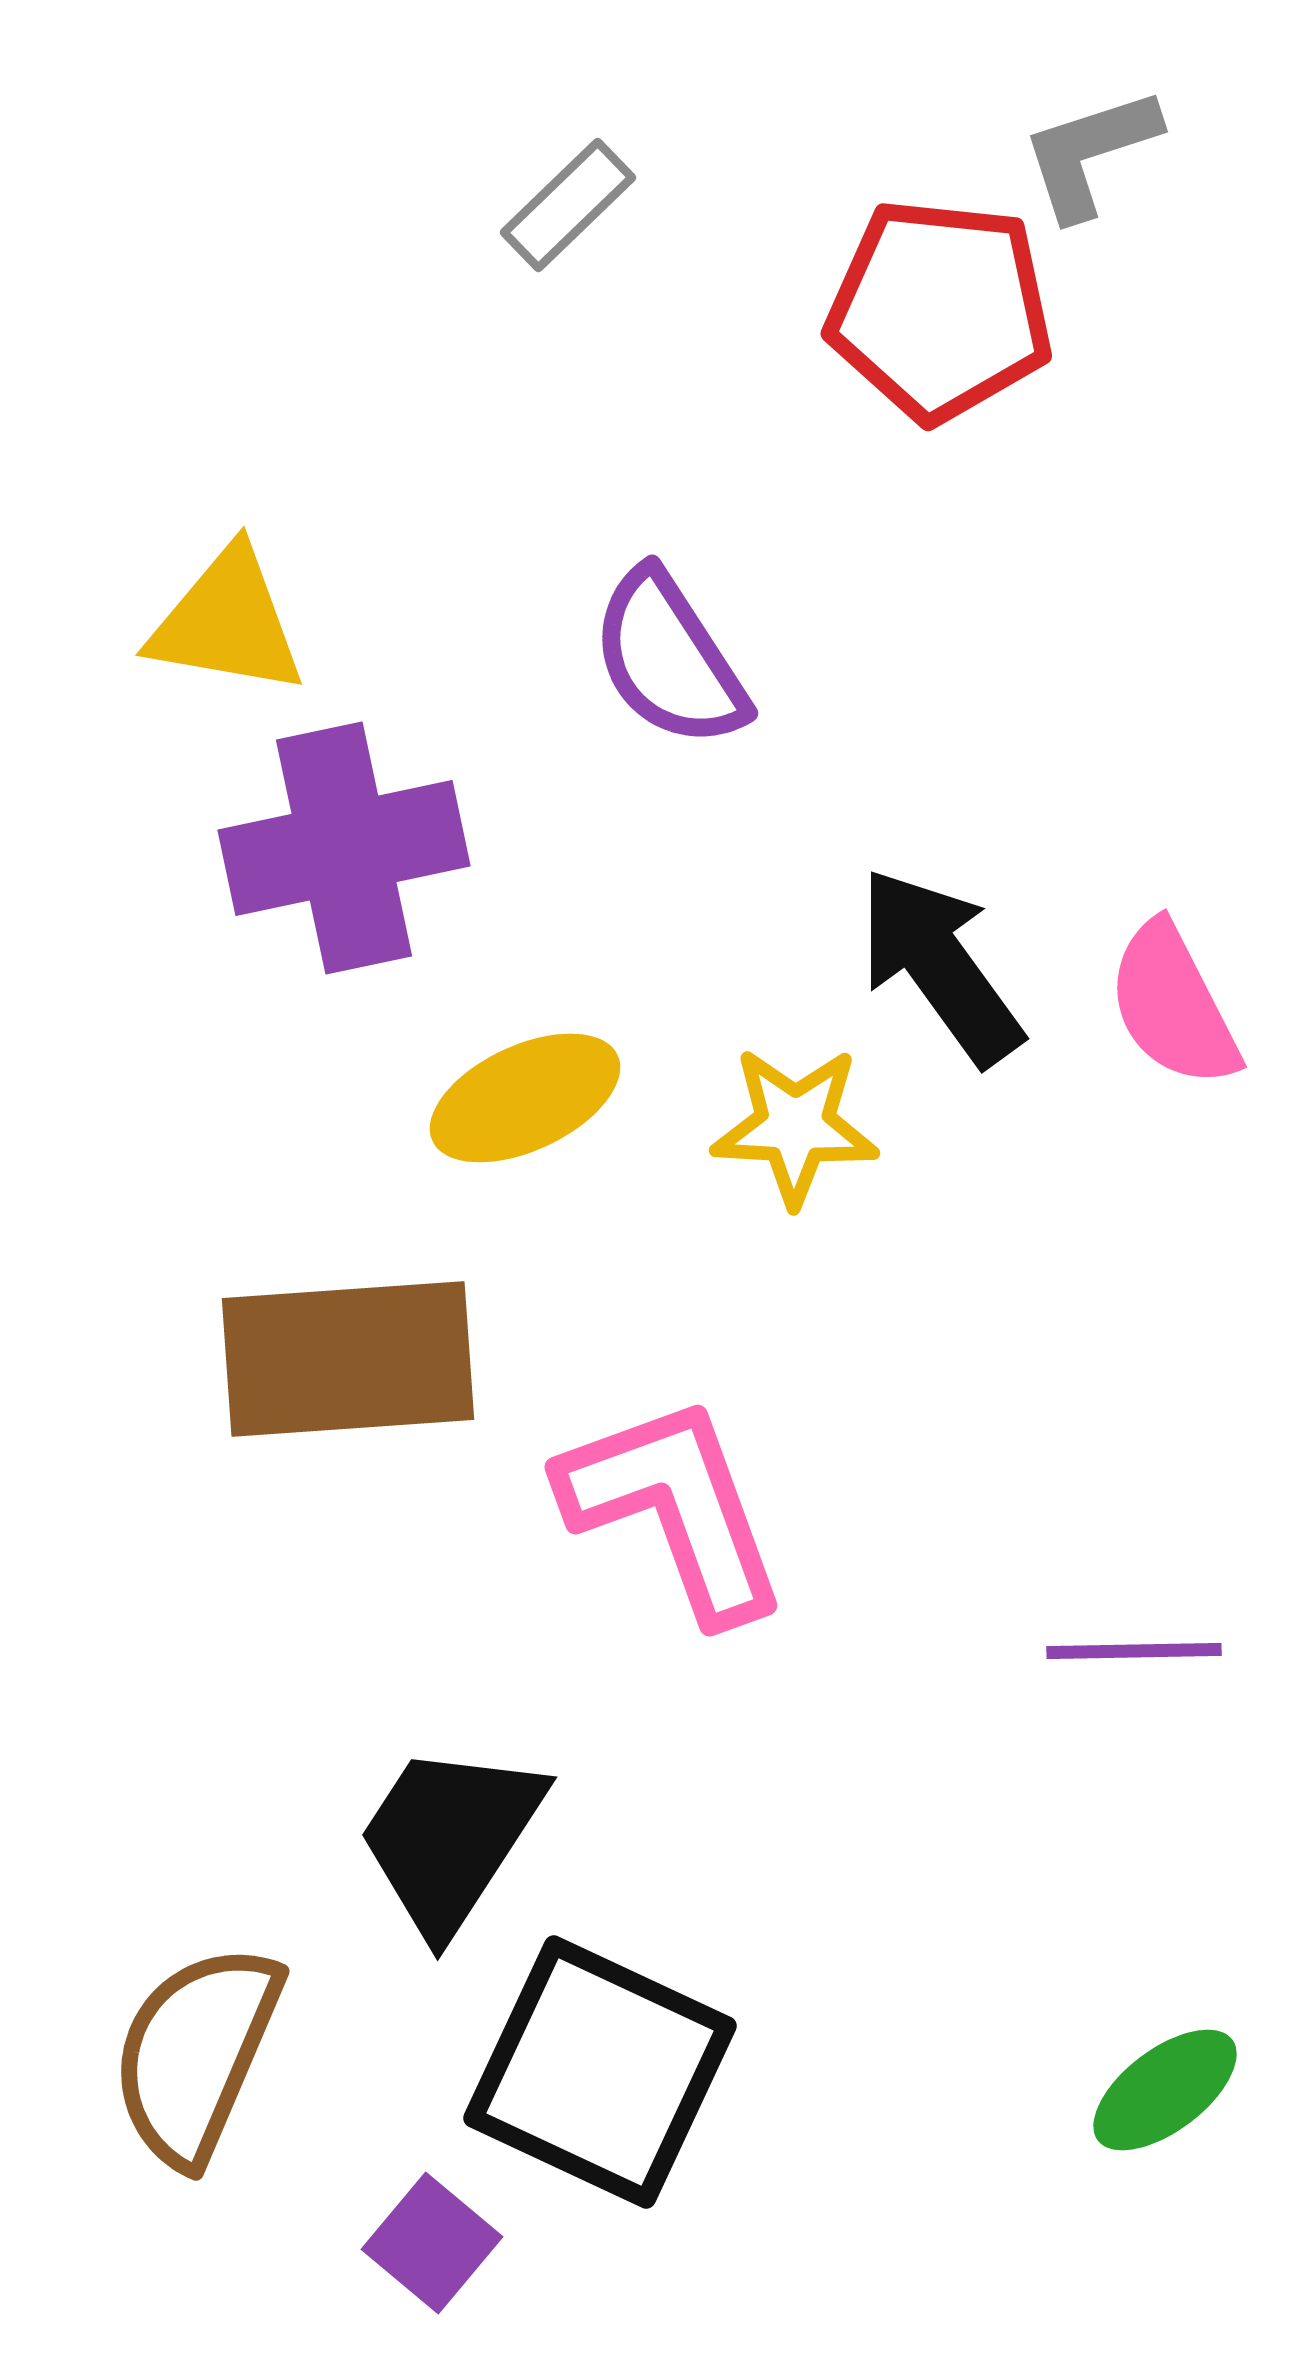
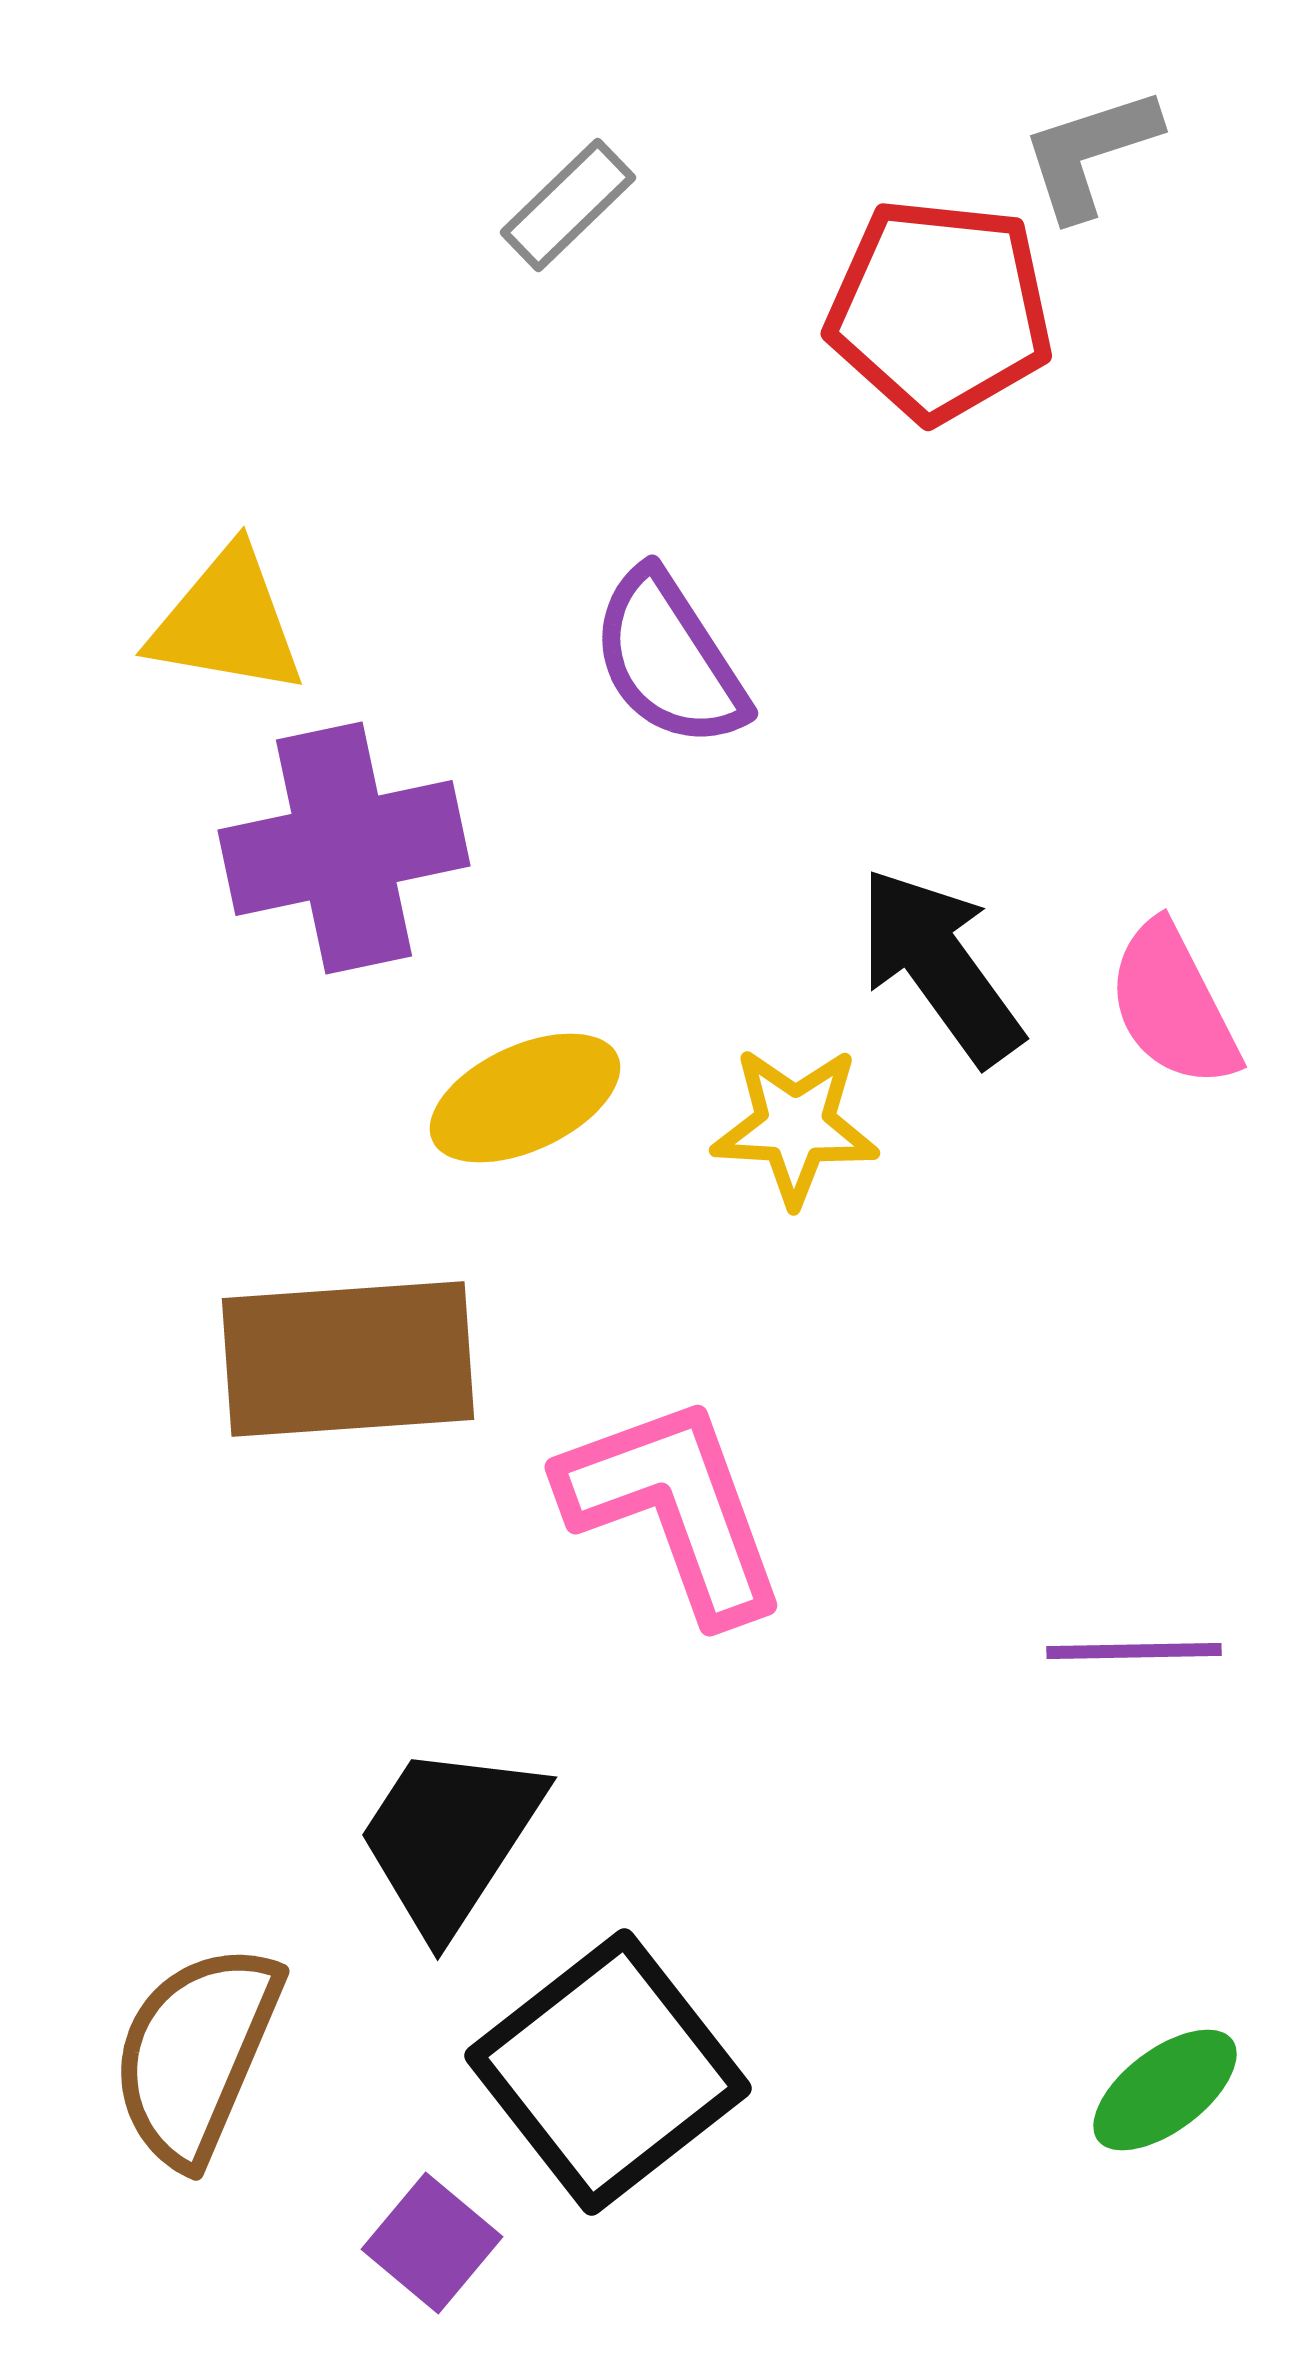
black square: moved 8 px right; rotated 27 degrees clockwise
